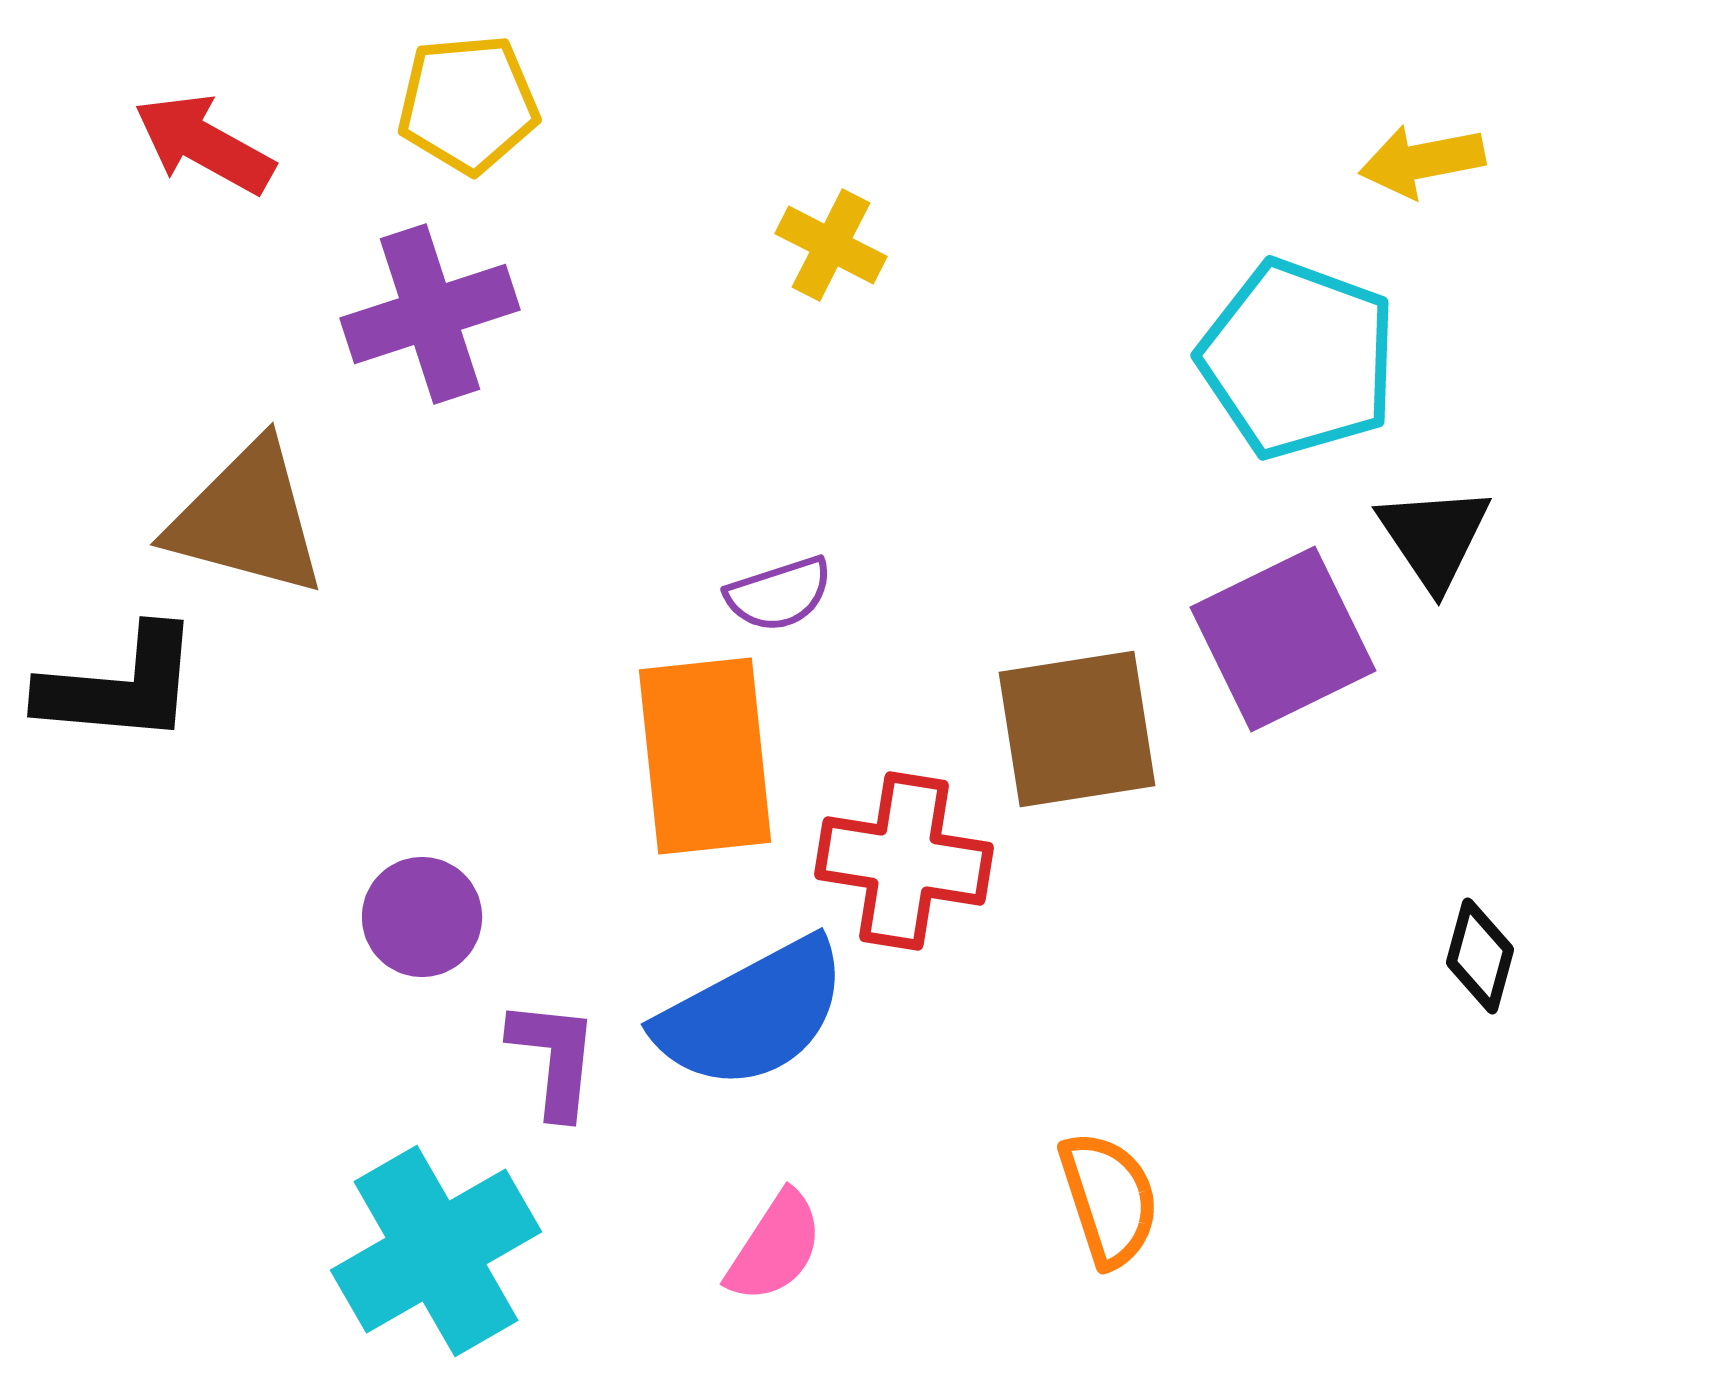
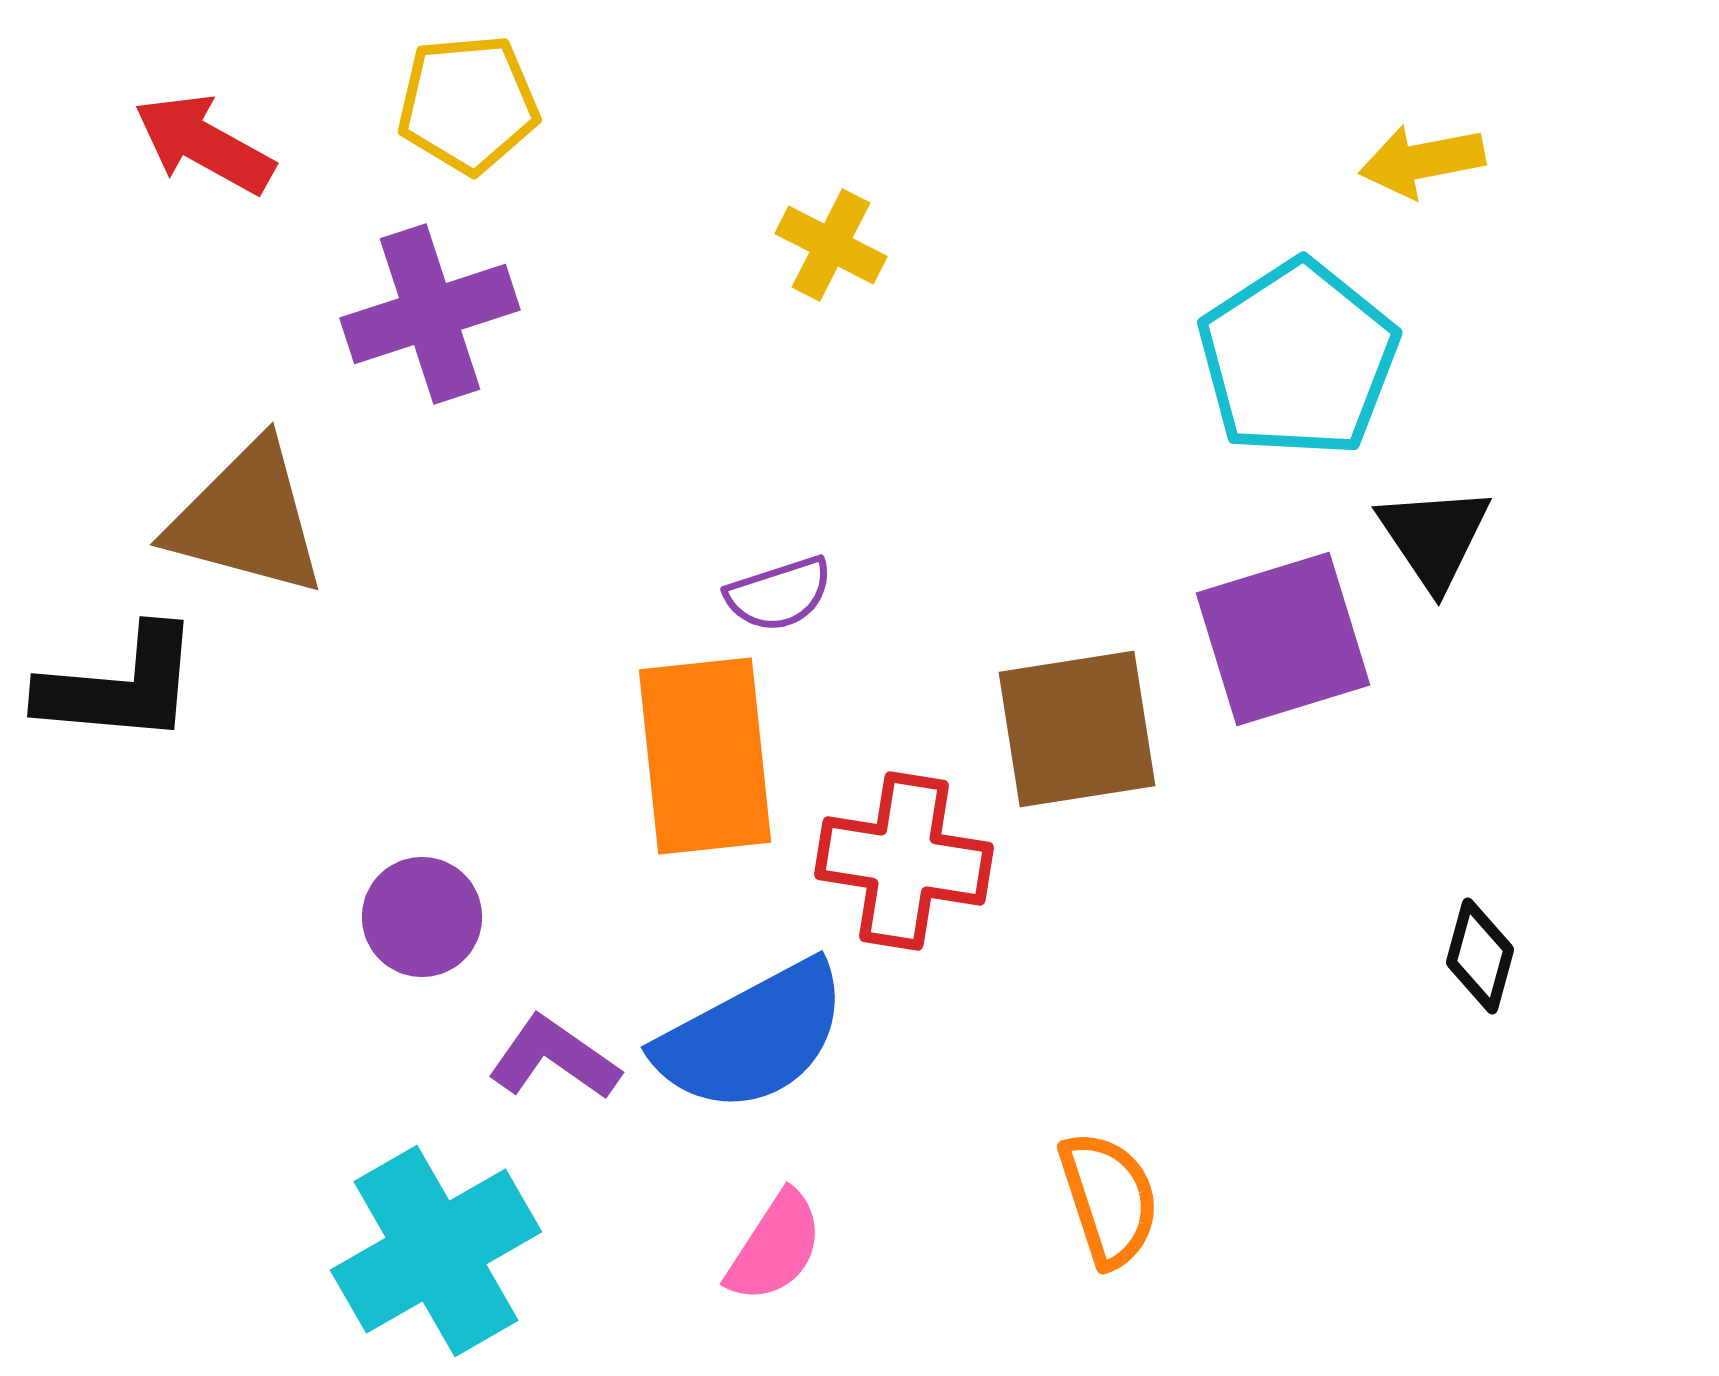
cyan pentagon: rotated 19 degrees clockwise
purple square: rotated 9 degrees clockwise
blue semicircle: moved 23 px down
purple L-shape: rotated 61 degrees counterclockwise
